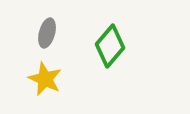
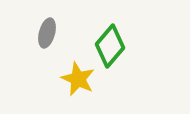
yellow star: moved 33 px right
